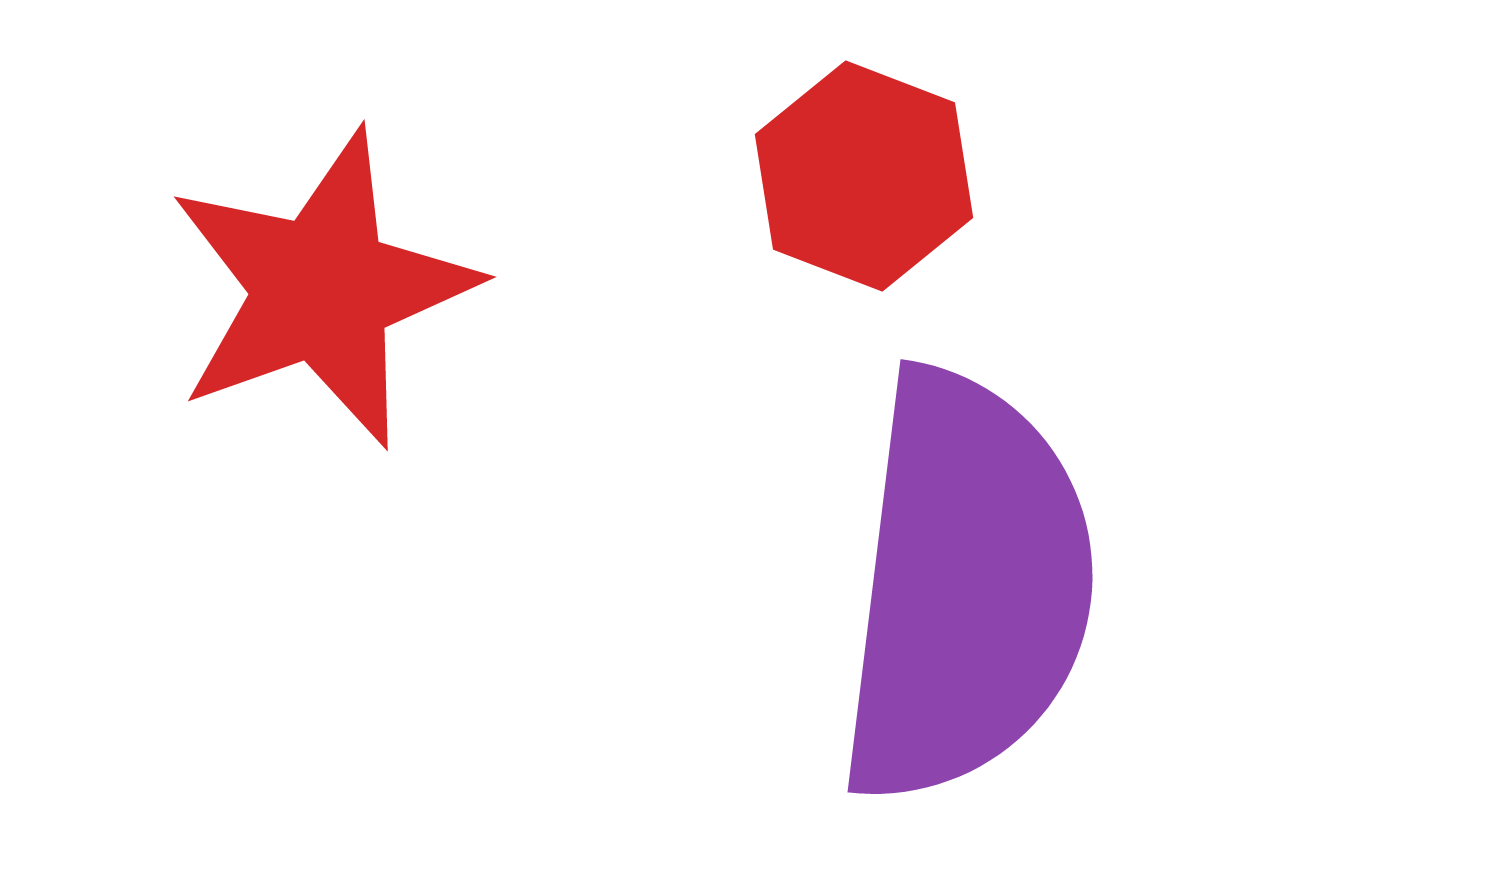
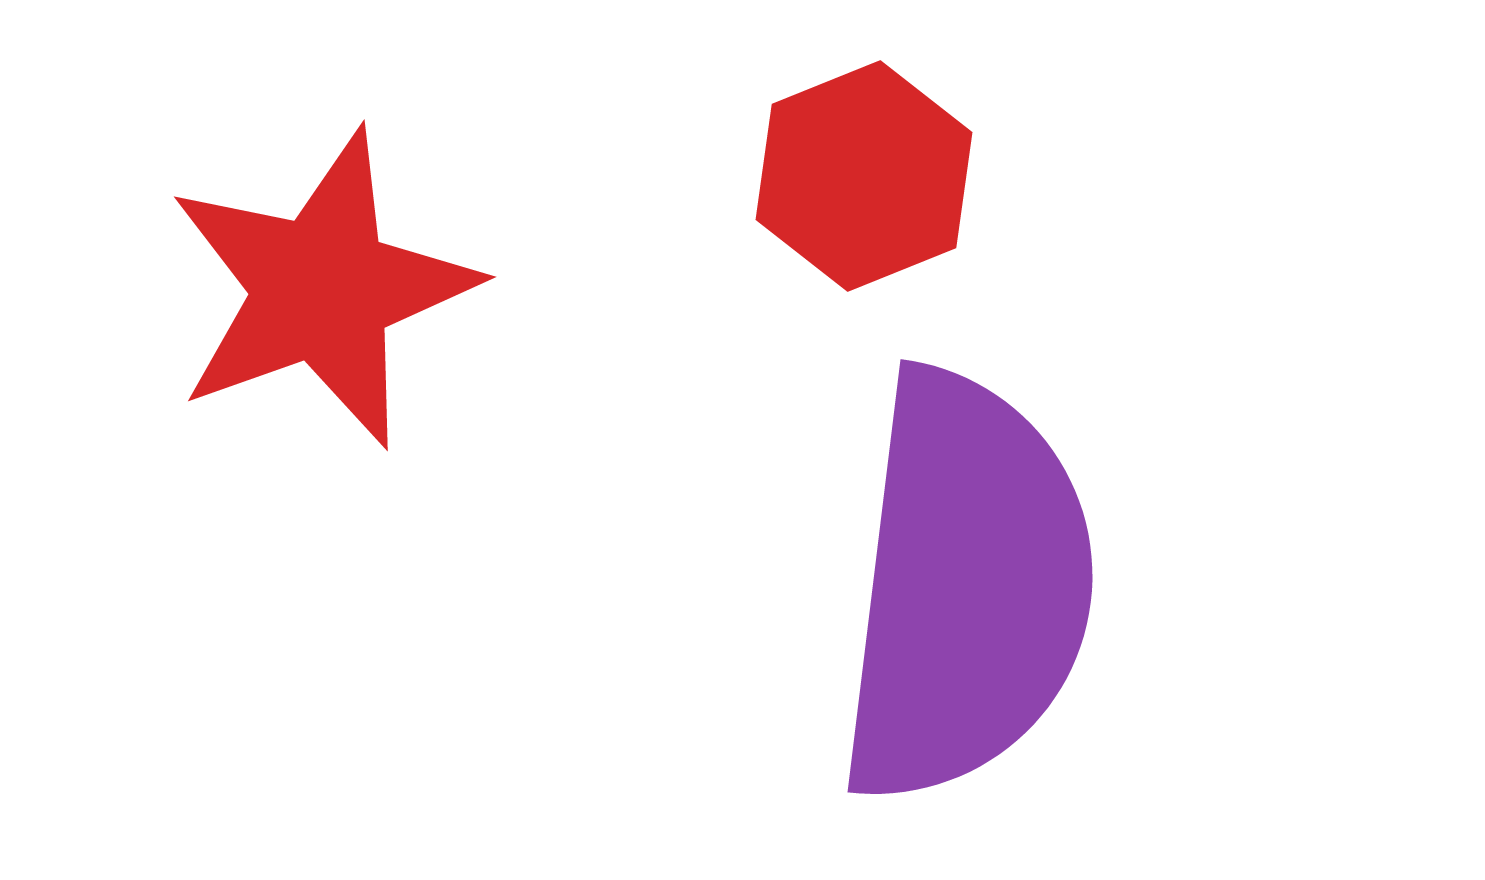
red hexagon: rotated 17 degrees clockwise
